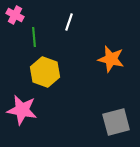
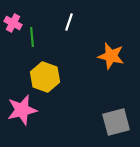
pink cross: moved 2 px left, 8 px down
green line: moved 2 px left
orange star: moved 3 px up
yellow hexagon: moved 5 px down
pink star: rotated 24 degrees counterclockwise
